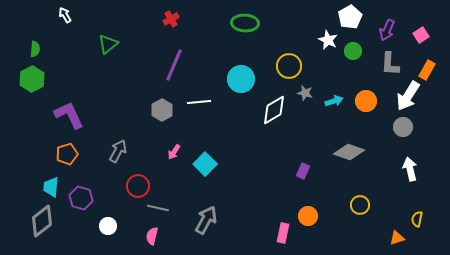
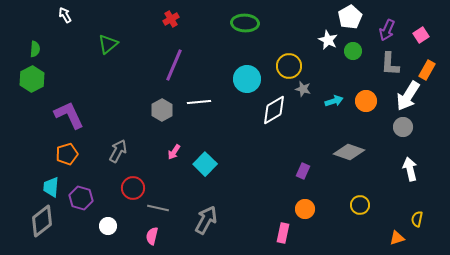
cyan circle at (241, 79): moved 6 px right
gray star at (305, 93): moved 2 px left, 4 px up
red circle at (138, 186): moved 5 px left, 2 px down
orange circle at (308, 216): moved 3 px left, 7 px up
